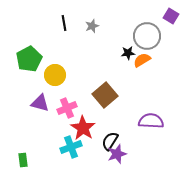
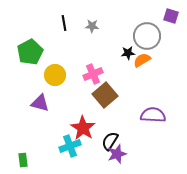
purple square: rotated 14 degrees counterclockwise
gray star: rotated 24 degrees clockwise
green pentagon: moved 1 px right, 7 px up
pink cross: moved 26 px right, 34 px up
purple semicircle: moved 2 px right, 6 px up
cyan cross: moved 1 px left, 1 px up
